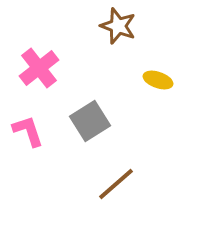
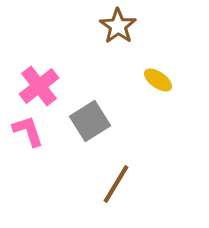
brown star: rotated 15 degrees clockwise
pink cross: moved 18 px down
yellow ellipse: rotated 16 degrees clockwise
brown line: rotated 18 degrees counterclockwise
